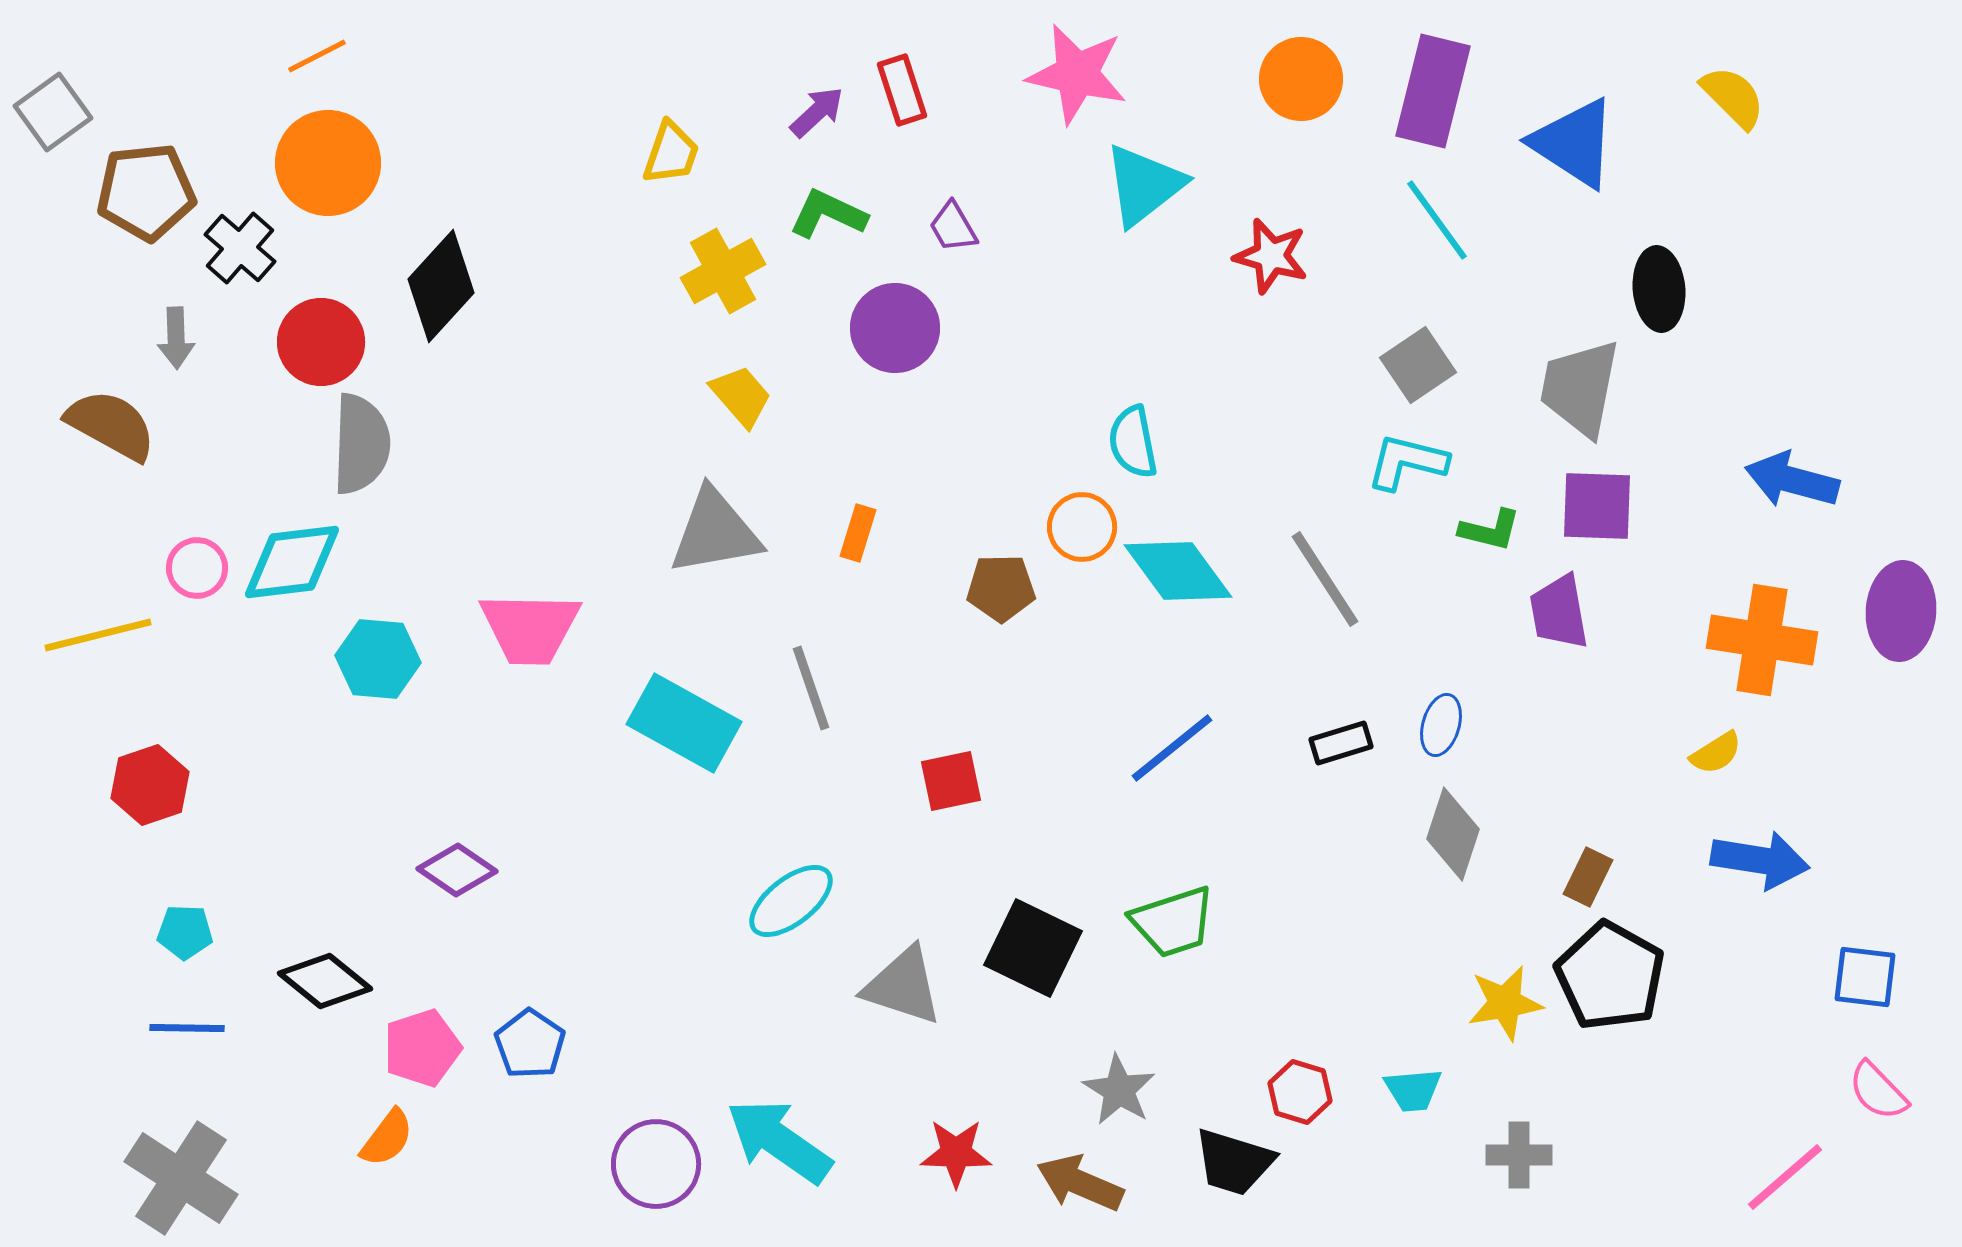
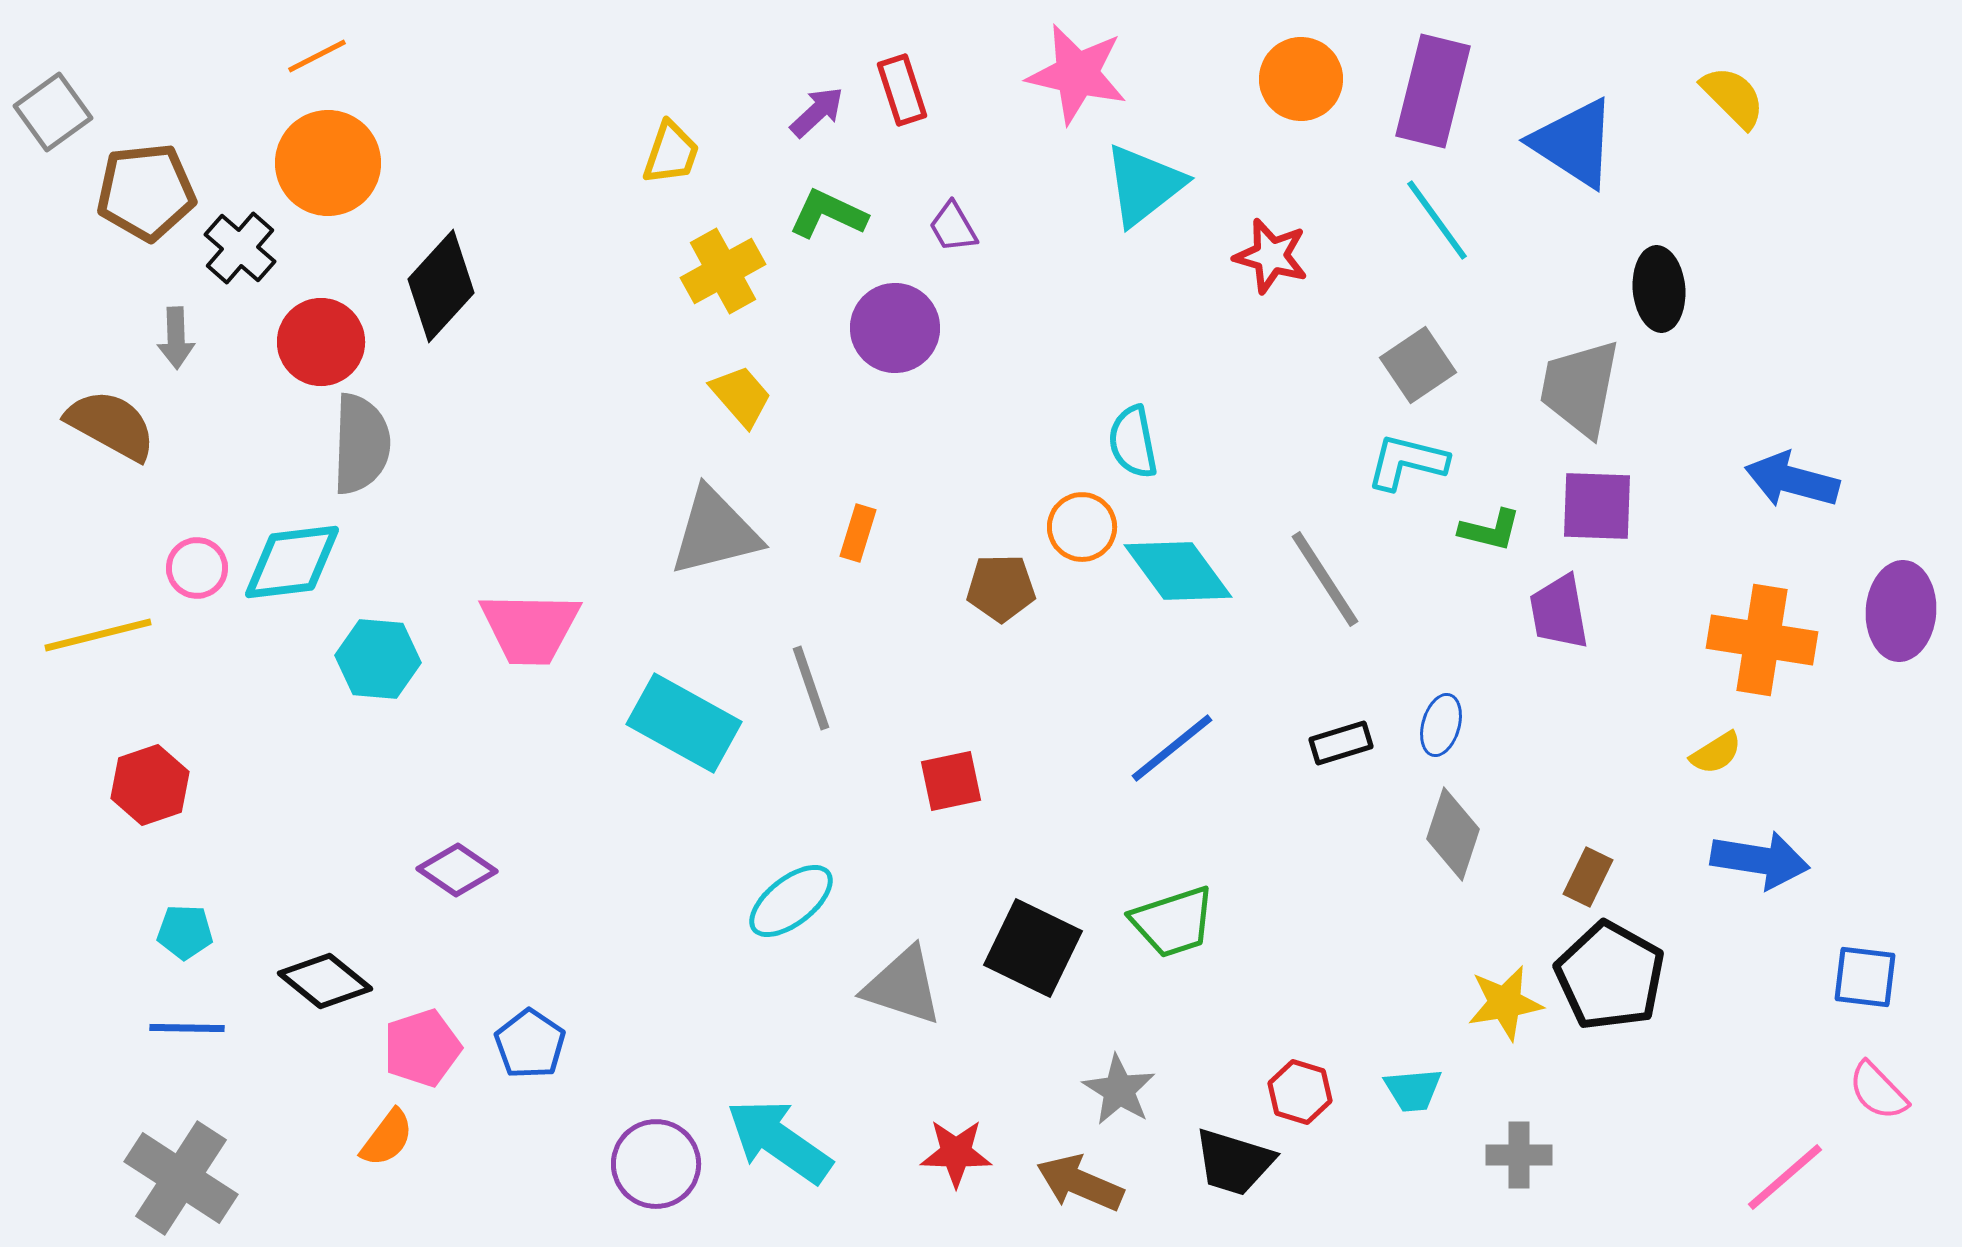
gray triangle at (715, 532): rotated 4 degrees counterclockwise
